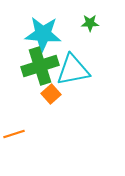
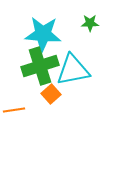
orange line: moved 24 px up; rotated 10 degrees clockwise
